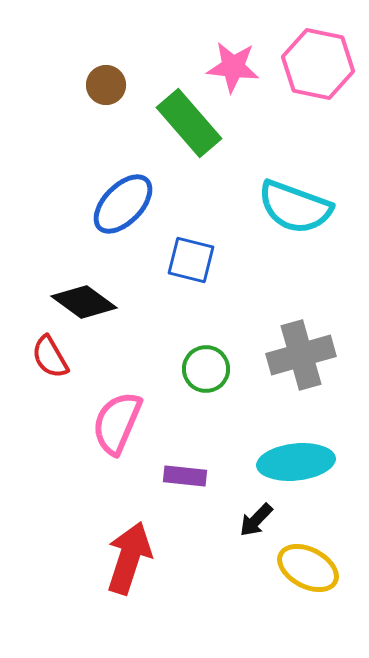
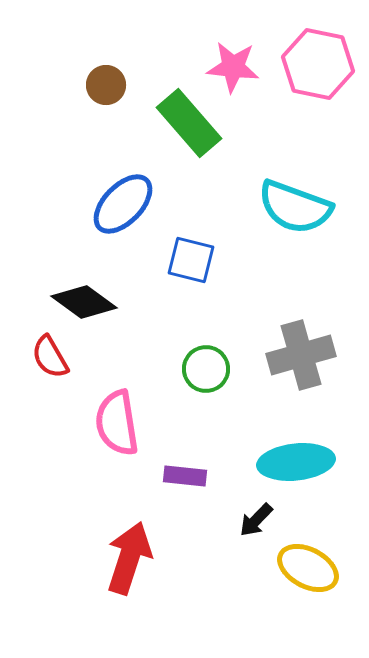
pink semicircle: rotated 32 degrees counterclockwise
